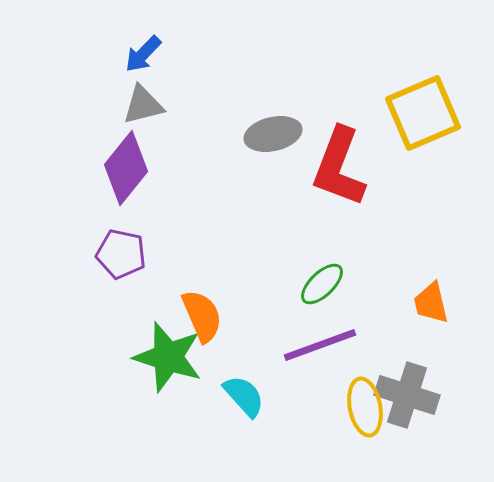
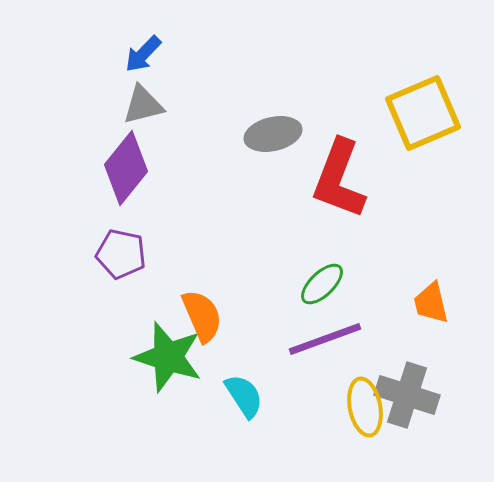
red L-shape: moved 12 px down
purple line: moved 5 px right, 6 px up
cyan semicircle: rotated 9 degrees clockwise
